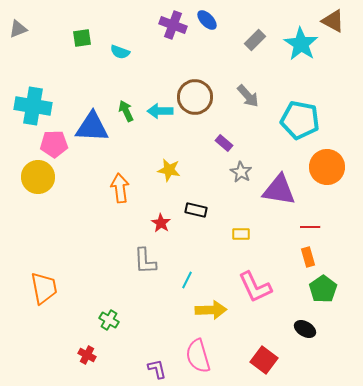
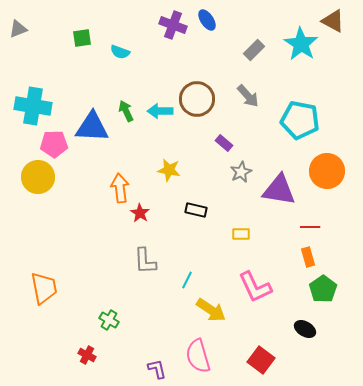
blue ellipse: rotated 10 degrees clockwise
gray rectangle: moved 1 px left, 10 px down
brown circle: moved 2 px right, 2 px down
orange circle: moved 4 px down
gray star: rotated 15 degrees clockwise
red star: moved 21 px left, 10 px up
yellow arrow: rotated 36 degrees clockwise
red square: moved 3 px left
